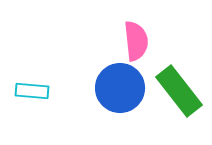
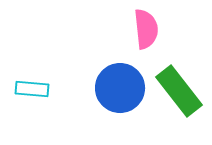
pink semicircle: moved 10 px right, 12 px up
cyan rectangle: moved 2 px up
